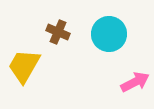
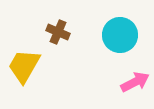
cyan circle: moved 11 px right, 1 px down
